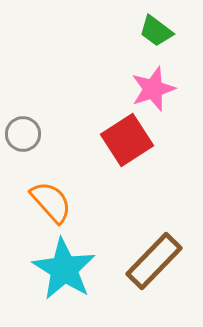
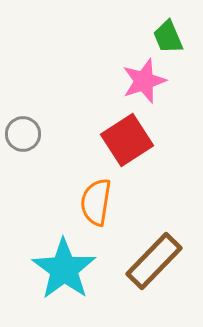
green trapezoid: moved 12 px right, 6 px down; rotated 30 degrees clockwise
pink star: moved 9 px left, 8 px up
orange semicircle: moved 45 px right; rotated 129 degrees counterclockwise
cyan star: rotated 4 degrees clockwise
